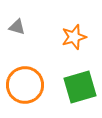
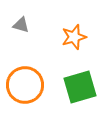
gray triangle: moved 4 px right, 2 px up
